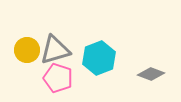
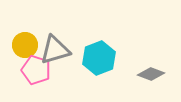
yellow circle: moved 2 px left, 5 px up
pink pentagon: moved 22 px left, 8 px up
